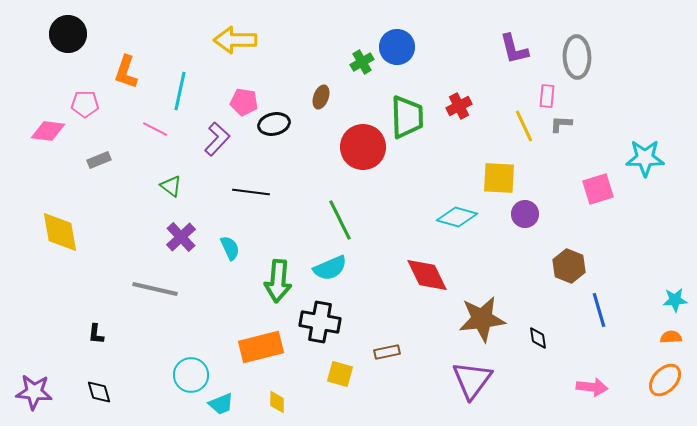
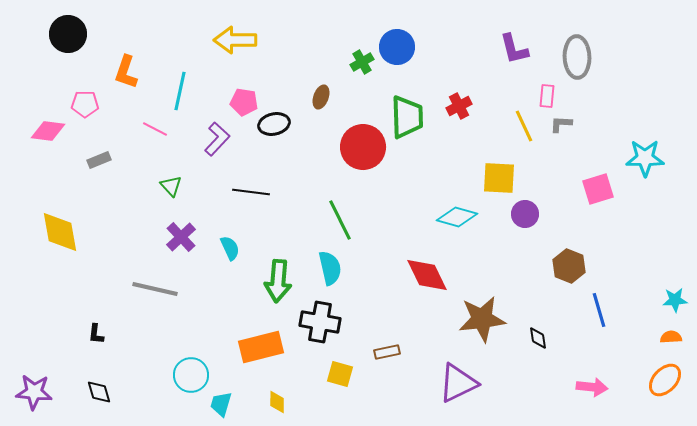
green triangle at (171, 186): rotated 10 degrees clockwise
cyan semicircle at (330, 268): rotated 80 degrees counterclockwise
purple triangle at (472, 380): moved 14 px left, 3 px down; rotated 27 degrees clockwise
cyan trapezoid at (221, 404): rotated 128 degrees clockwise
